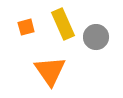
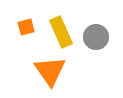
yellow rectangle: moved 2 px left, 8 px down
